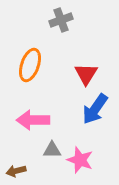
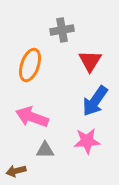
gray cross: moved 1 px right, 10 px down; rotated 10 degrees clockwise
red triangle: moved 4 px right, 13 px up
blue arrow: moved 8 px up
pink arrow: moved 1 px left, 3 px up; rotated 20 degrees clockwise
gray triangle: moved 7 px left
pink star: moved 7 px right, 19 px up; rotated 24 degrees counterclockwise
